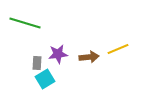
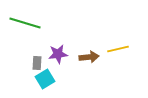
yellow line: rotated 10 degrees clockwise
